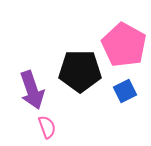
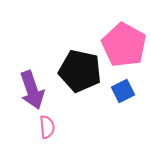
black pentagon: rotated 12 degrees clockwise
blue square: moved 2 px left
pink semicircle: rotated 15 degrees clockwise
